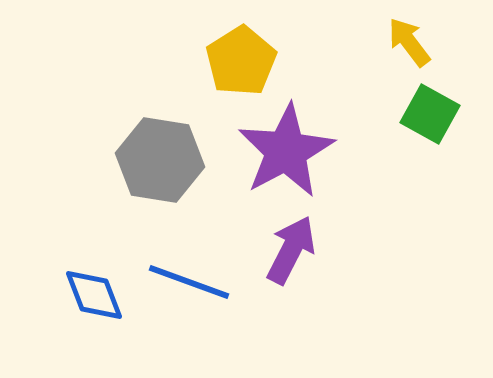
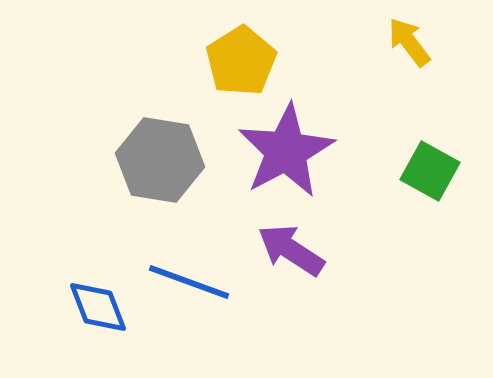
green square: moved 57 px down
purple arrow: rotated 84 degrees counterclockwise
blue diamond: moved 4 px right, 12 px down
